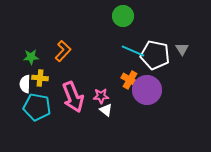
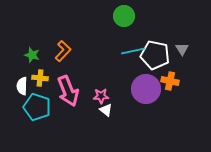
green circle: moved 1 px right
cyan line: rotated 35 degrees counterclockwise
green star: moved 1 px right, 2 px up; rotated 21 degrees clockwise
orange cross: moved 40 px right, 1 px down; rotated 18 degrees counterclockwise
white semicircle: moved 3 px left, 2 px down
purple circle: moved 1 px left, 1 px up
pink arrow: moved 5 px left, 6 px up
cyan pentagon: rotated 8 degrees clockwise
